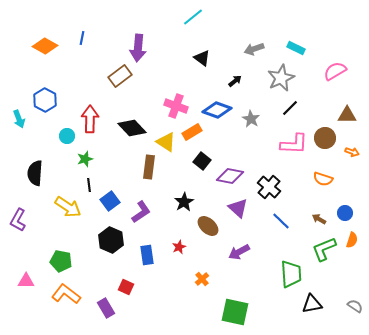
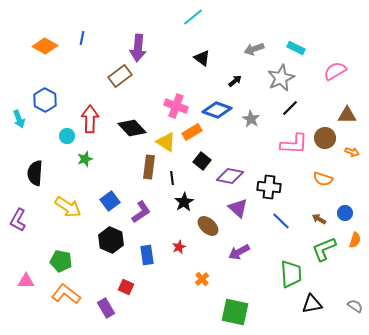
black line at (89, 185): moved 83 px right, 7 px up
black cross at (269, 187): rotated 35 degrees counterclockwise
orange semicircle at (352, 240): moved 3 px right
